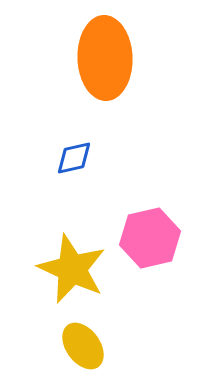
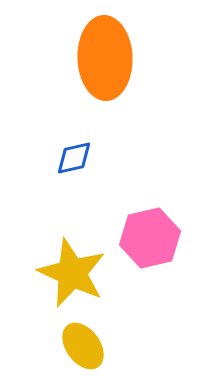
yellow star: moved 4 px down
